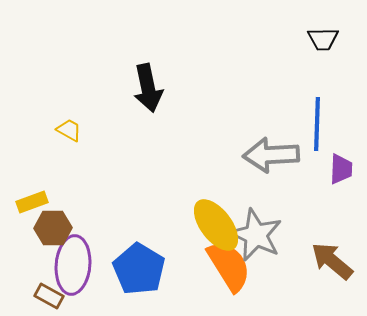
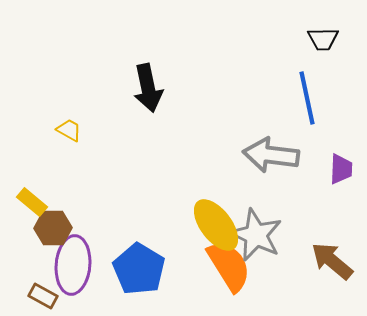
blue line: moved 10 px left, 26 px up; rotated 14 degrees counterclockwise
gray arrow: rotated 10 degrees clockwise
yellow rectangle: rotated 60 degrees clockwise
brown rectangle: moved 6 px left
